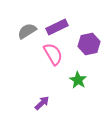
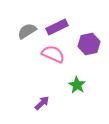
pink semicircle: rotated 35 degrees counterclockwise
green star: moved 1 px left, 5 px down
